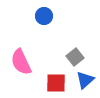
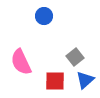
red square: moved 1 px left, 2 px up
